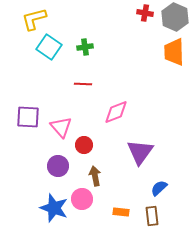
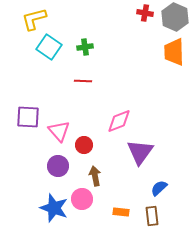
red line: moved 3 px up
pink diamond: moved 3 px right, 9 px down
pink triangle: moved 2 px left, 4 px down
